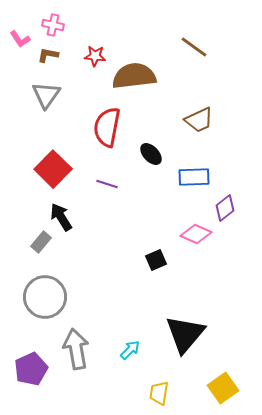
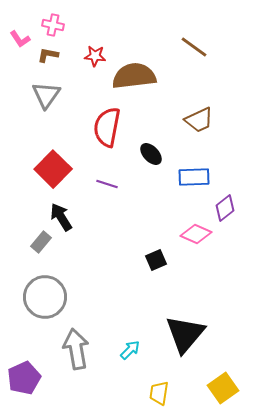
purple pentagon: moved 7 px left, 9 px down
